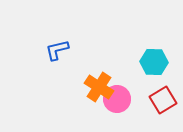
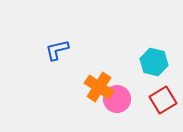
cyan hexagon: rotated 12 degrees clockwise
